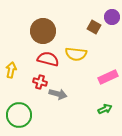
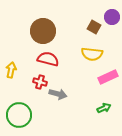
yellow semicircle: moved 16 px right
green arrow: moved 1 px left, 1 px up
